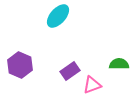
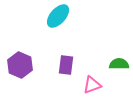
purple rectangle: moved 4 px left, 6 px up; rotated 48 degrees counterclockwise
